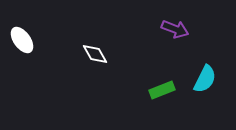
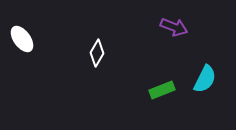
purple arrow: moved 1 px left, 2 px up
white ellipse: moved 1 px up
white diamond: moved 2 px right, 1 px up; rotated 60 degrees clockwise
